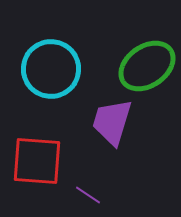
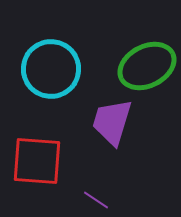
green ellipse: rotated 8 degrees clockwise
purple line: moved 8 px right, 5 px down
